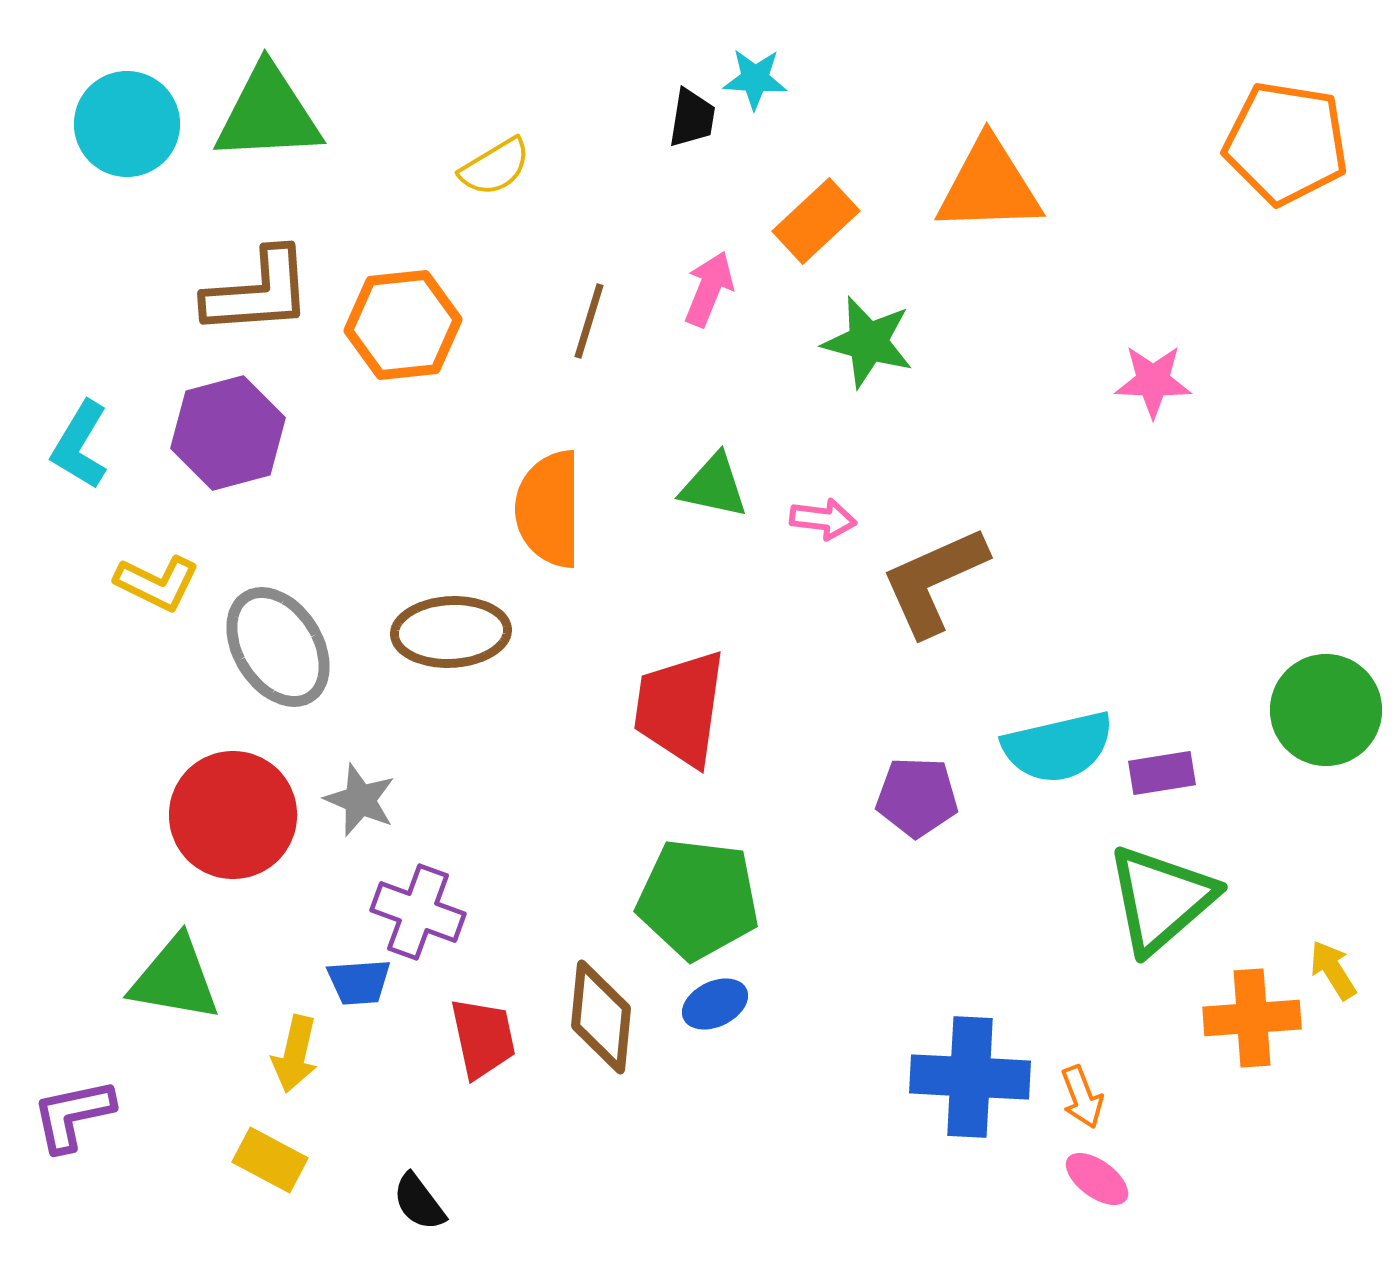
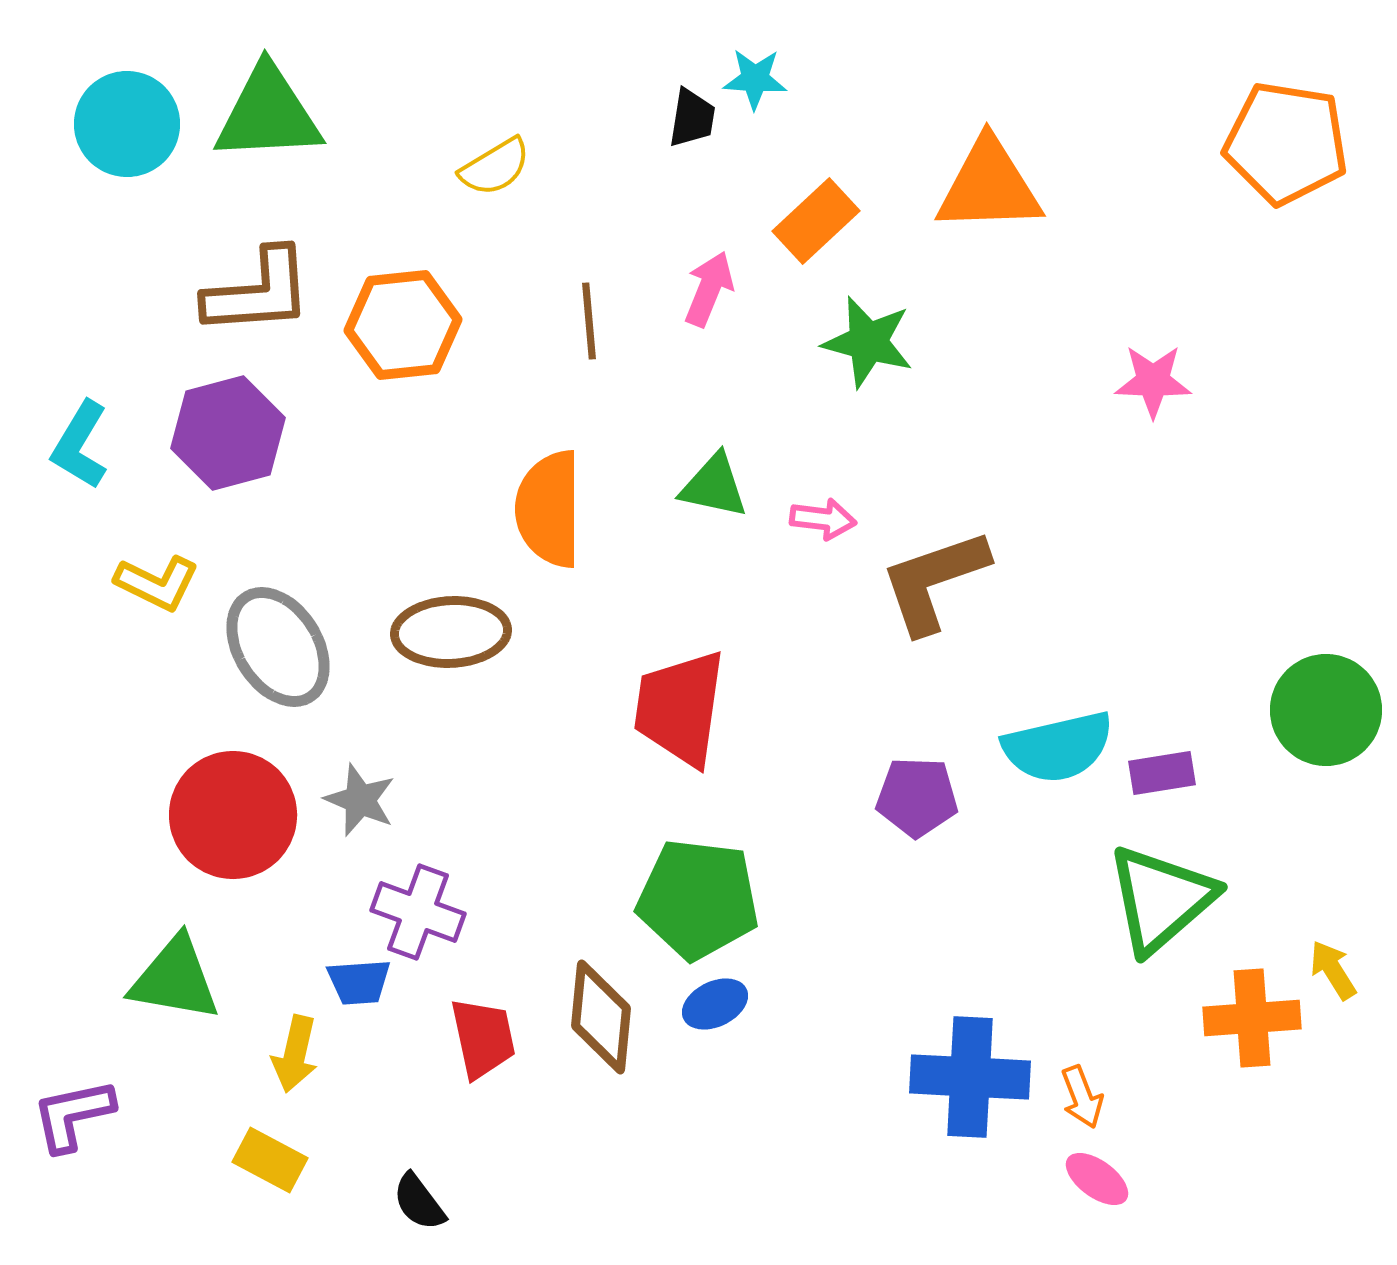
brown line at (589, 321): rotated 22 degrees counterclockwise
brown L-shape at (934, 581): rotated 5 degrees clockwise
